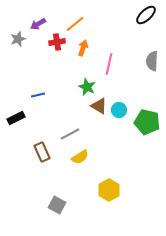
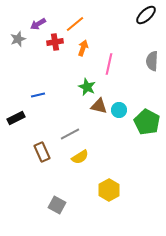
red cross: moved 2 px left
brown triangle: rotated 18 degrees counterclockwise
green pentagon: rotated 15 degrees clockwise
